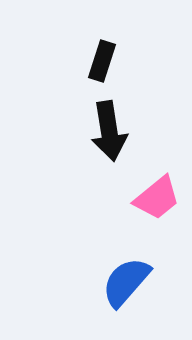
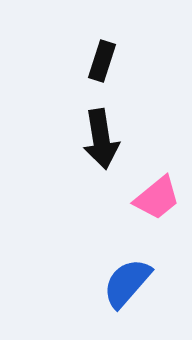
black arrow: moved 8 px left, 8 px down
blue semicircle: moved 1 px right, 1 px down
